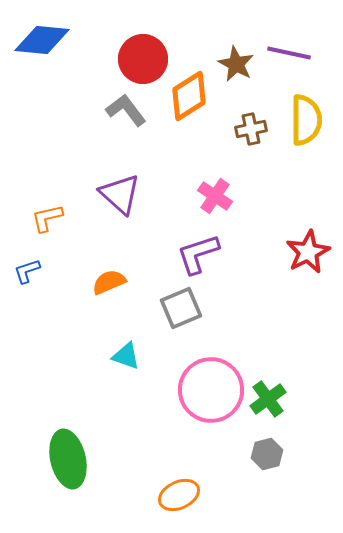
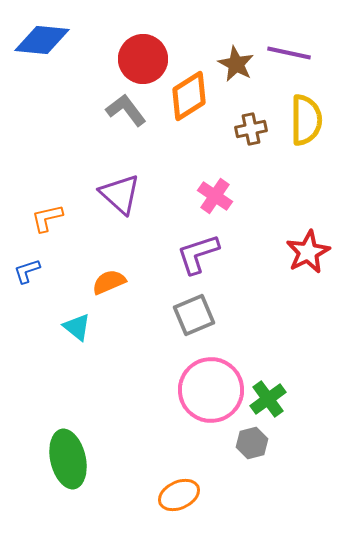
gray square: moved 13 px right, 7 px down
cyan triangle: moved 49 px left, 29 px up; rotated 20 degrees clockwise
gray hexagon: moved 15 px left, 11 px up
